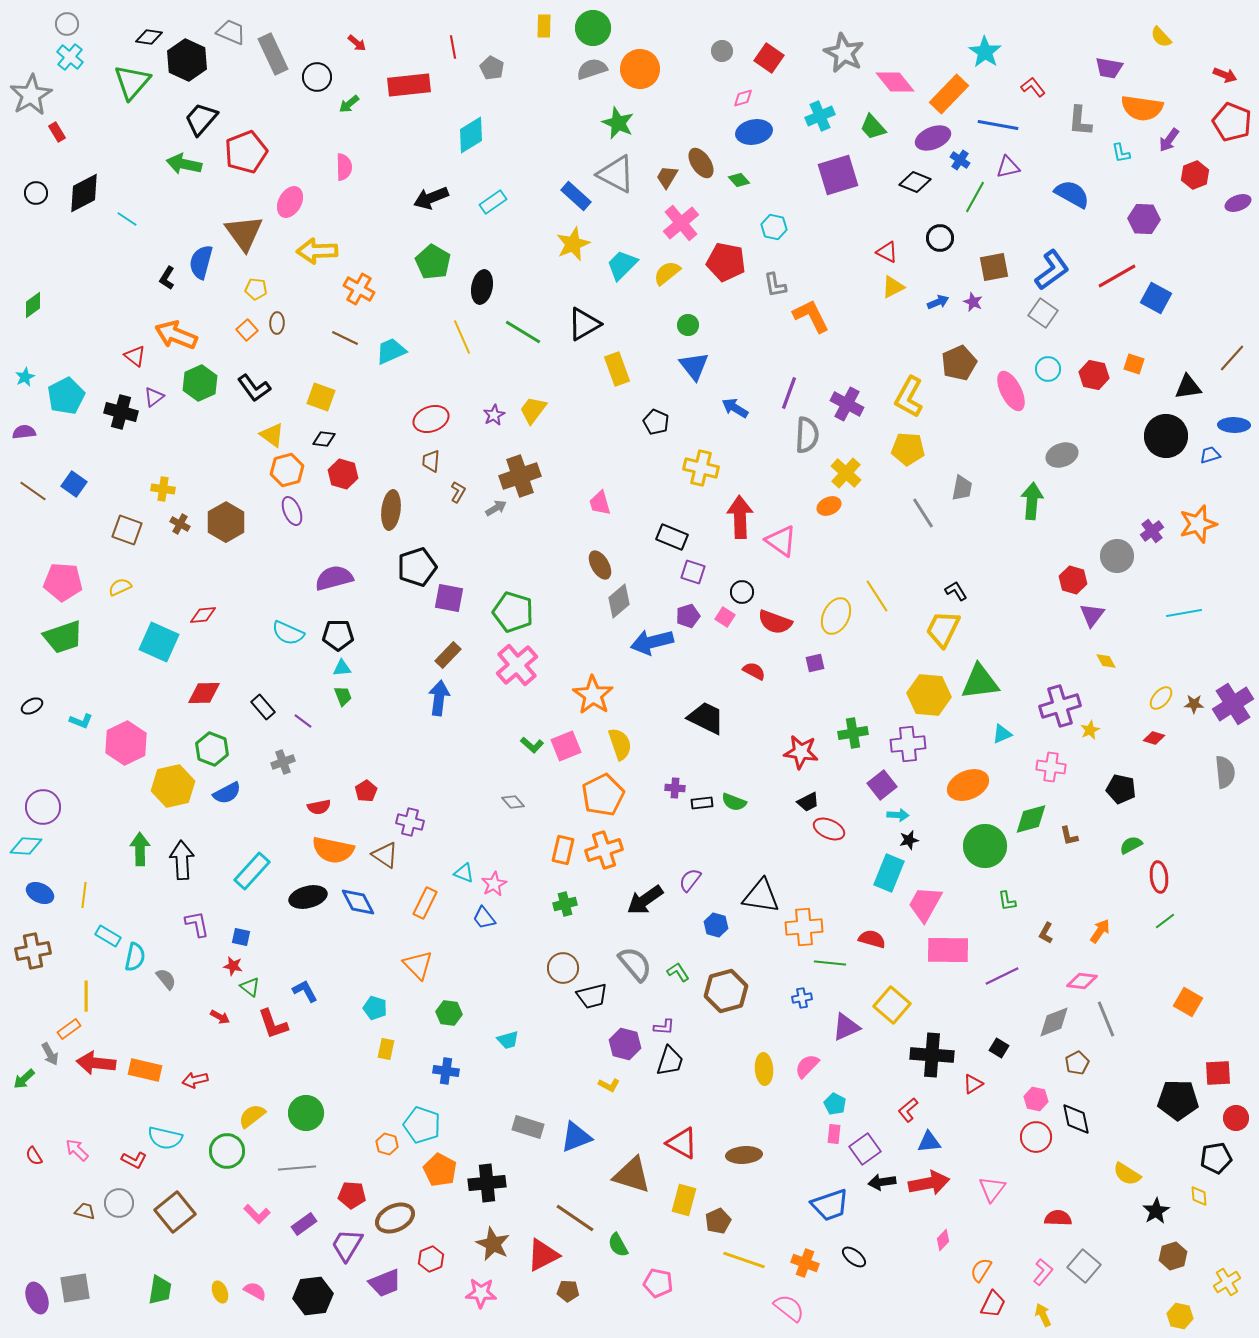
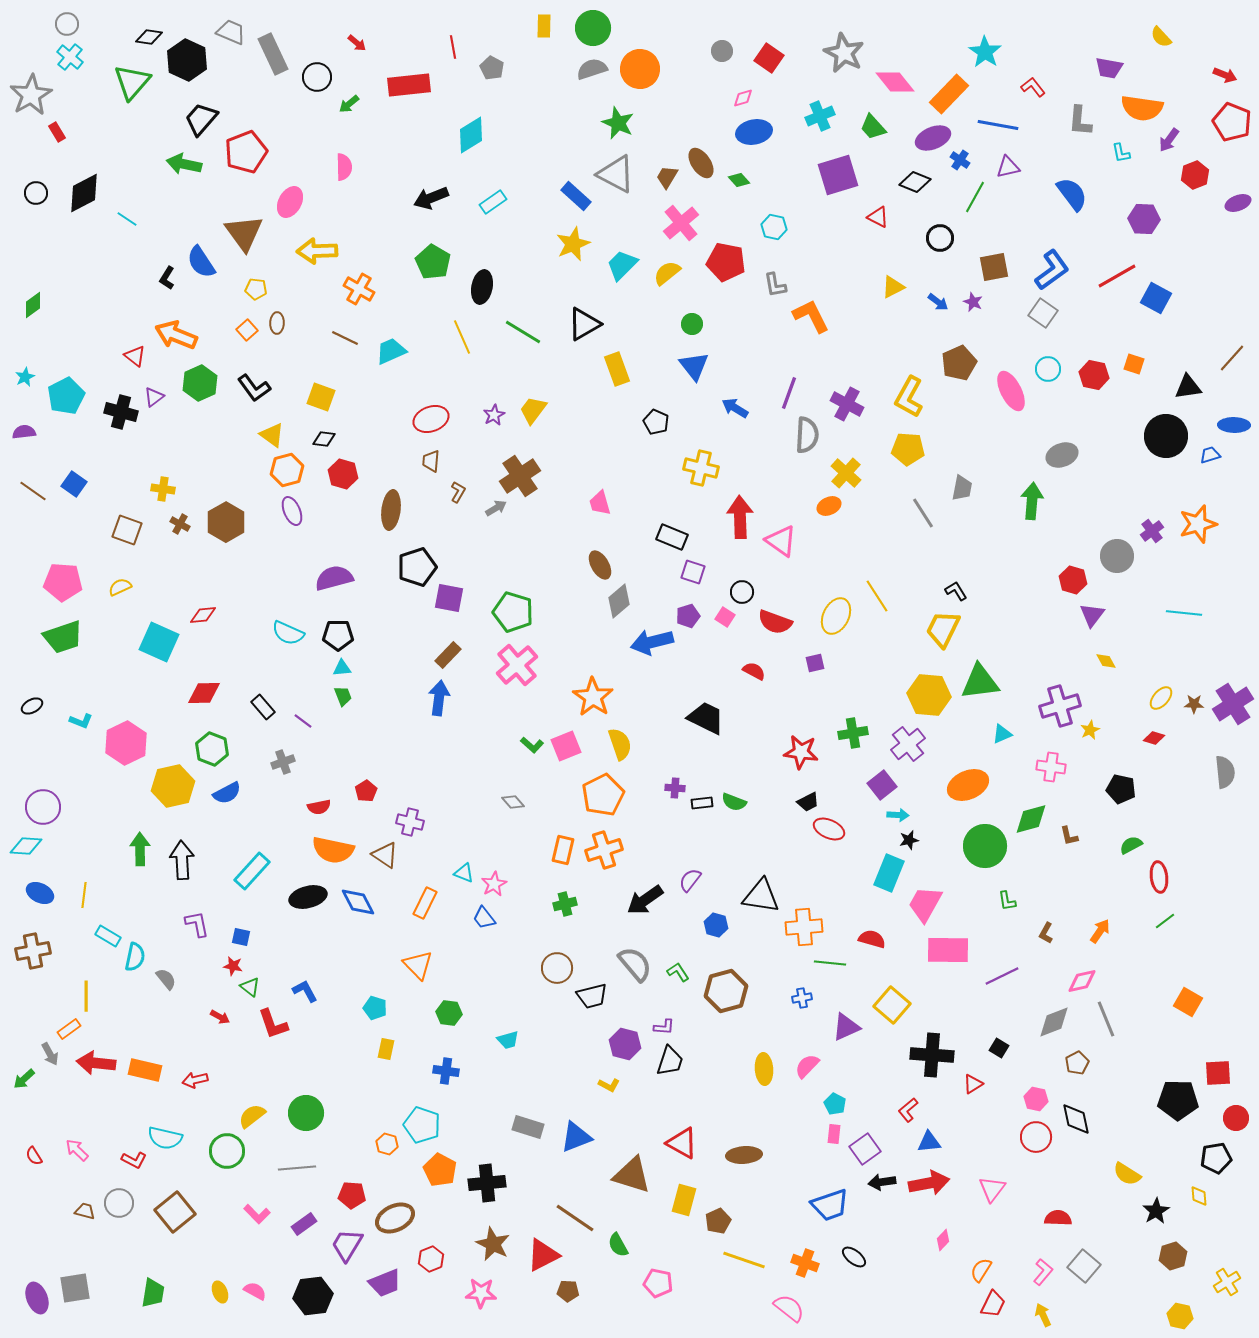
blue semicircle at (1072, 194): rotated 24 degrees clockwise
red triangle at (887, 252): moved 9 px left, 35 px up
blue semicircle at (201, 262): rotated 48 degrees counterclockwise
blue arrow at (938, 302): rotated 60 degrees clockwise
green circle at (688, 325): moved 4 px right, 1 px up
brown cross at (520, 476): rotated 15 degrees counterclockwise
cyan line at (1184, 613): rotated 16 degrees clockwise
orange star at (593, 695): moved 2 px down
purple cross at (908, 744): rotated 32 degrees counterclockwise
brown circle at (563, 968): moved 6 px left
pink diamond at (1082, 981): rotated 20 degrees counterclockwise
green trapezoid at (160, 1290): moved 7 px left, 3 px down
